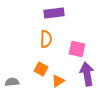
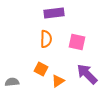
pink square: moved 7 px up
purple arrow: rotated 35 degrees counterclockwise
